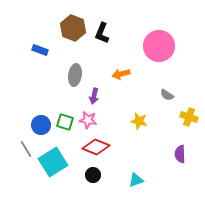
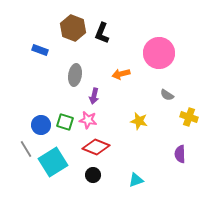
pink circle: moved 7 px down
